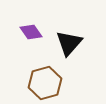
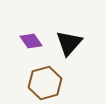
purple diamond: moved 9 px down
